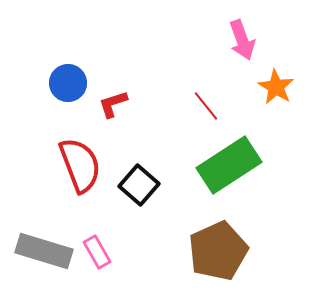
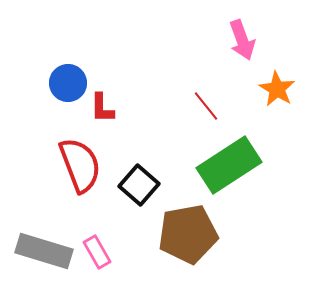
orange star: moved 1 px right, 2 px down
red L-shape: moved 11 px left, 4 px down; rotated 72 degrees counterclockwise
brown pentagon: moved 30 px left, 17 px up; rotated 14 degrees clockwise
